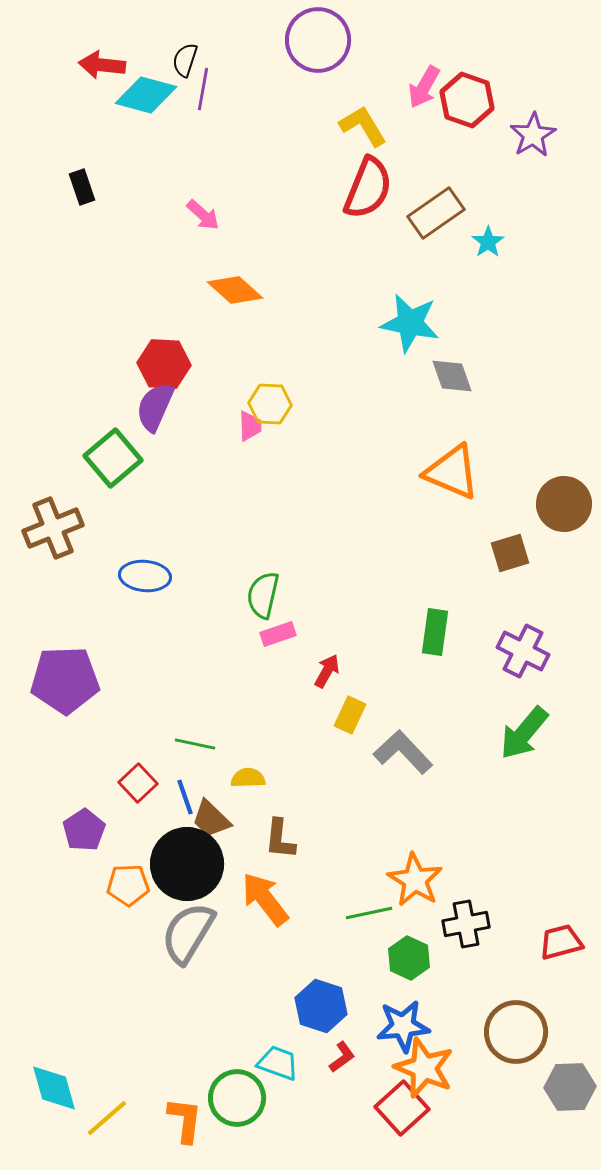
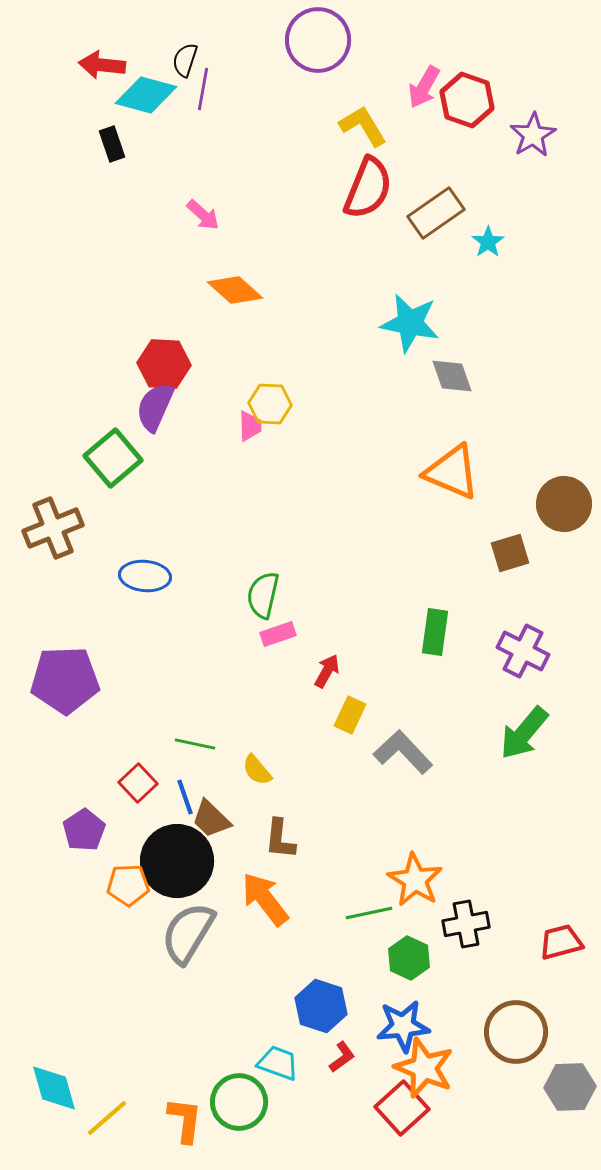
black rectangle at (82, 187): moved 30 px right, 43 px up
yellow semicircle at (248, 778): moved 9 px right, 8 px up; rotated 128 degrees counterclockwise
black circle at (187, 864): moved 10 px left, 3 px up
green circle at (237, 1098): moved 2 px right, 4 px down
